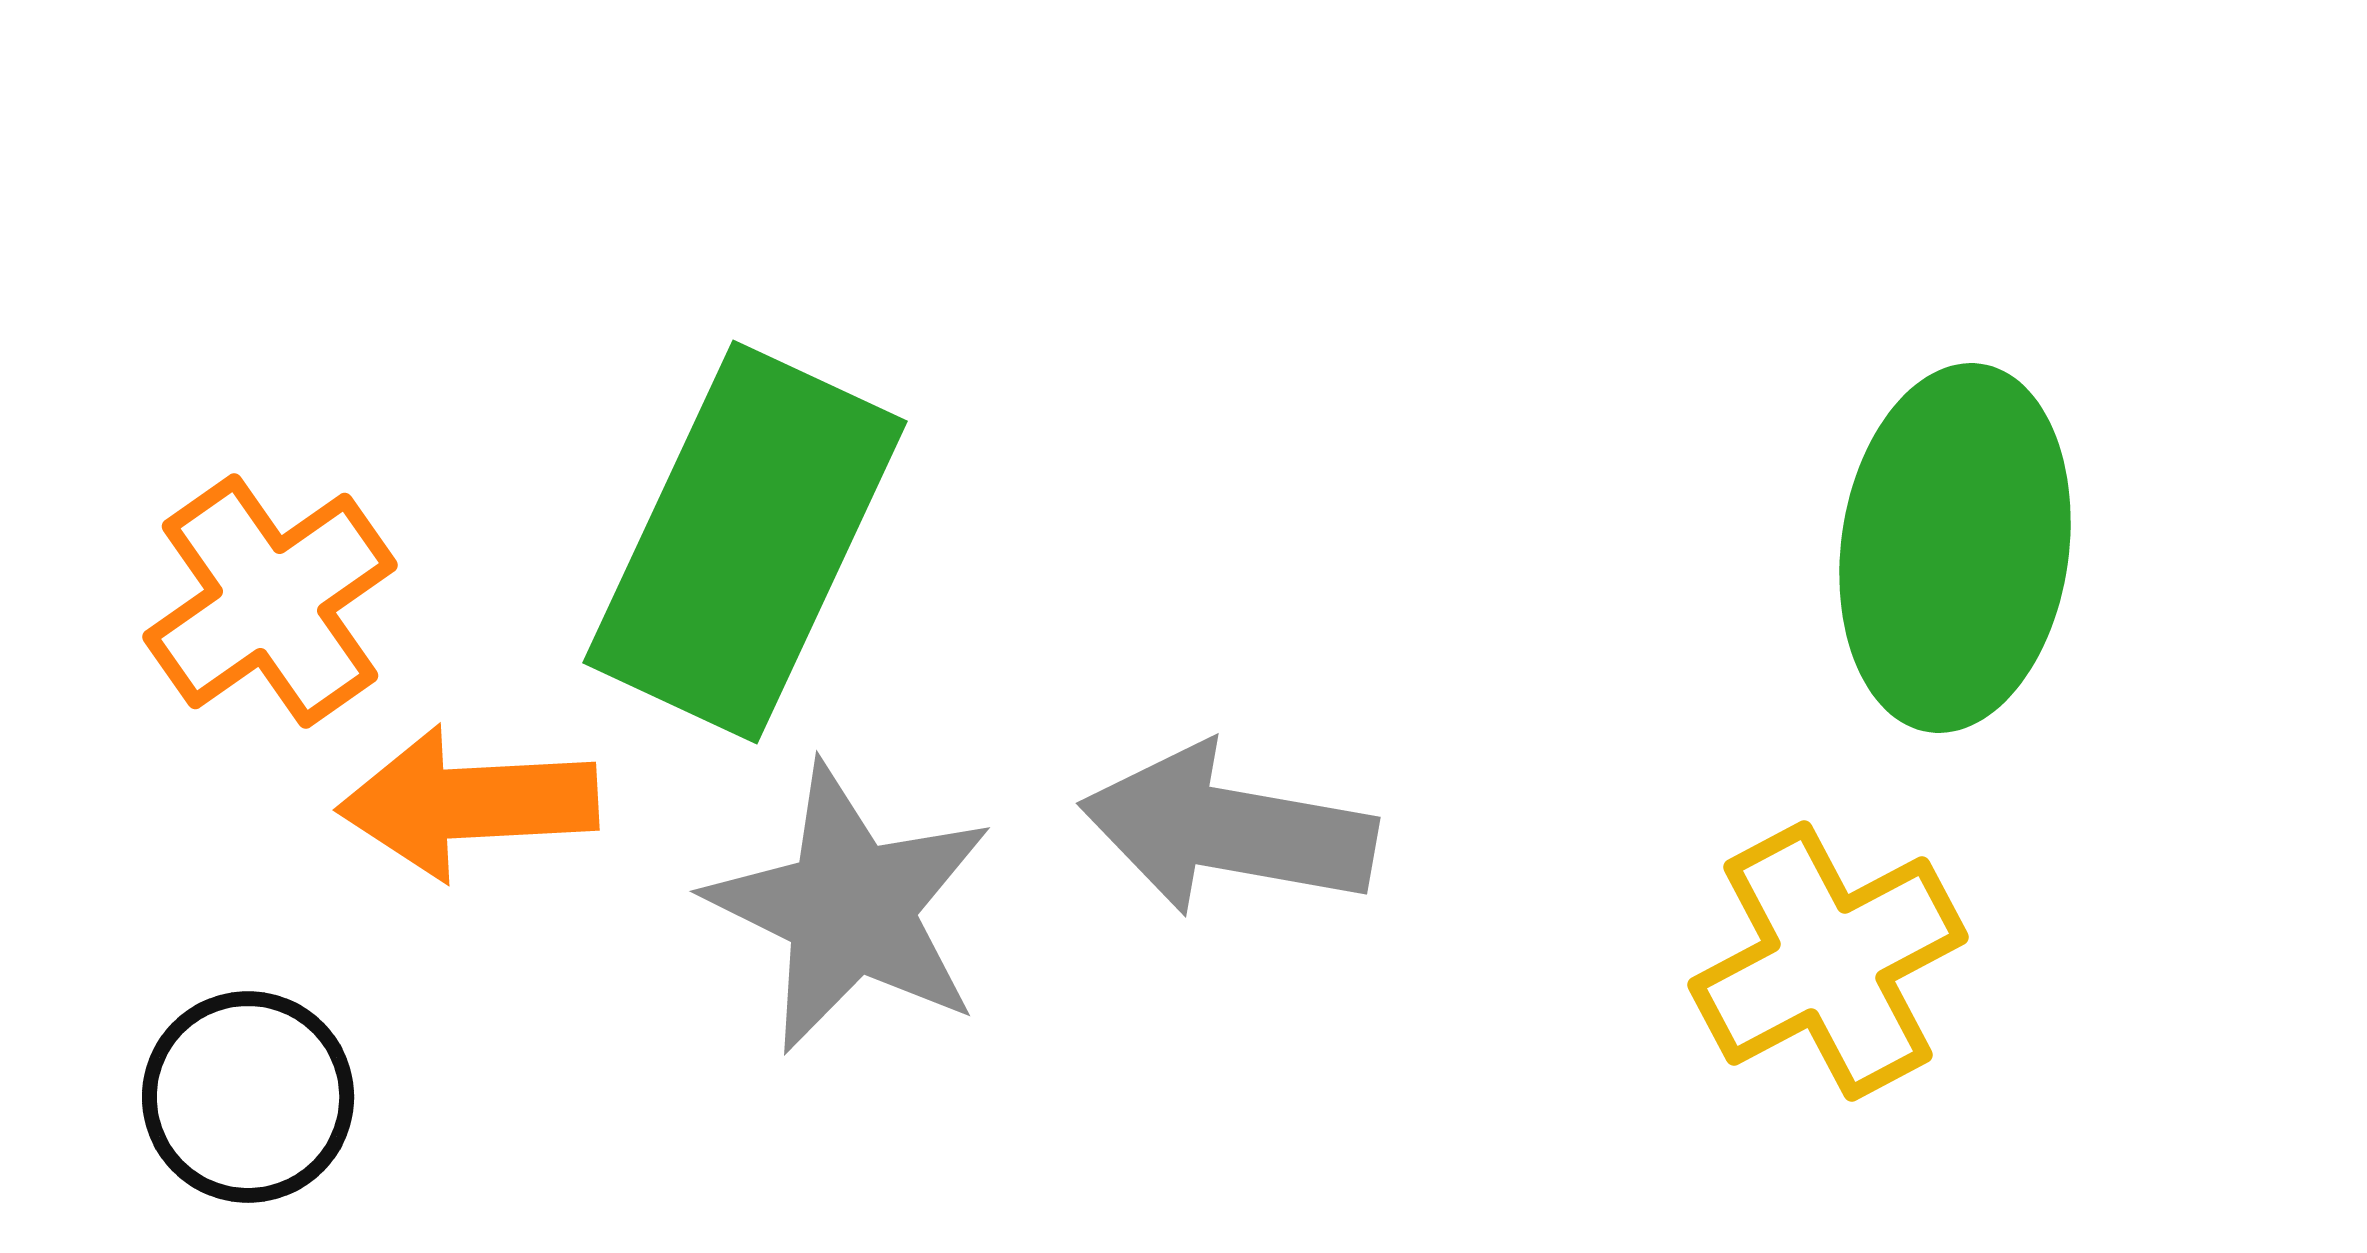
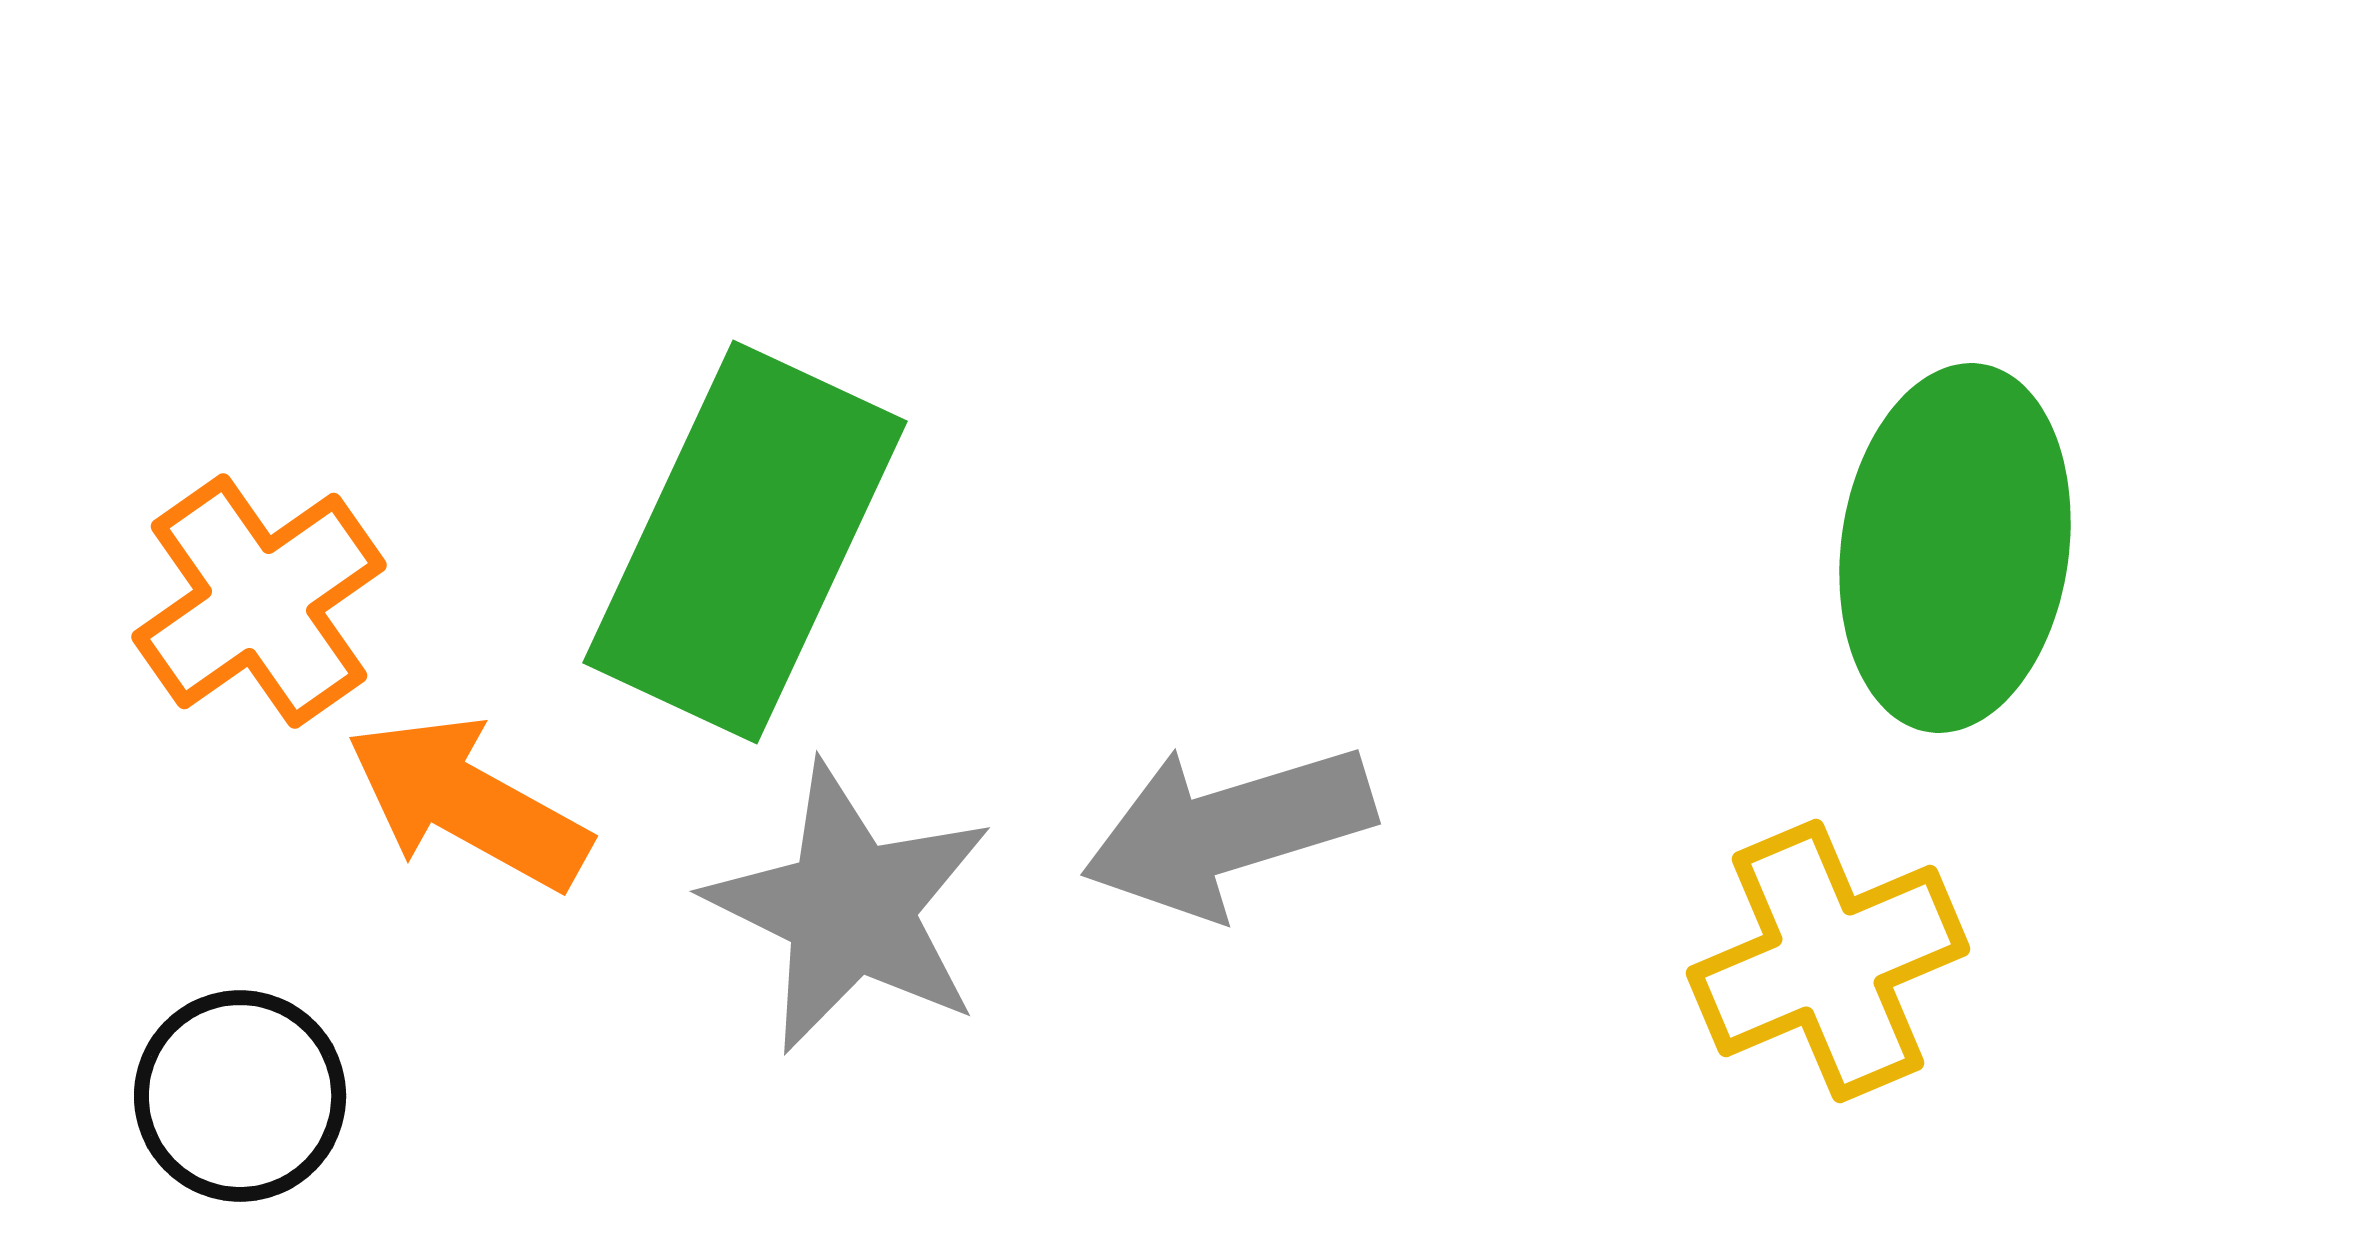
orange cross: moved 11 px left
orange arrow: rotated 32 degrees clockwise
gray arrow: rotated 27 degrees counterclockwise
yellow cross: rotated 5 degrees clockwise
black circle: moved 8 px left, 1 px up
